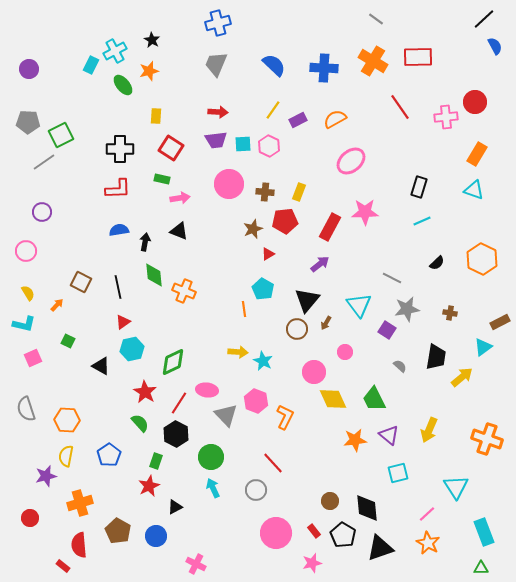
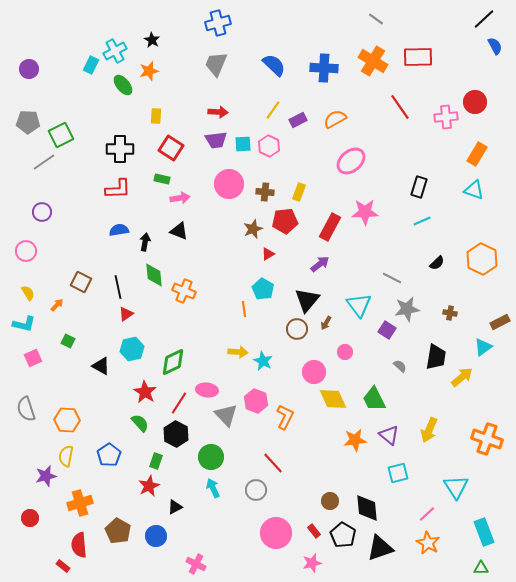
red triangle at (123, 322): moved 3 px right, 8 px up
